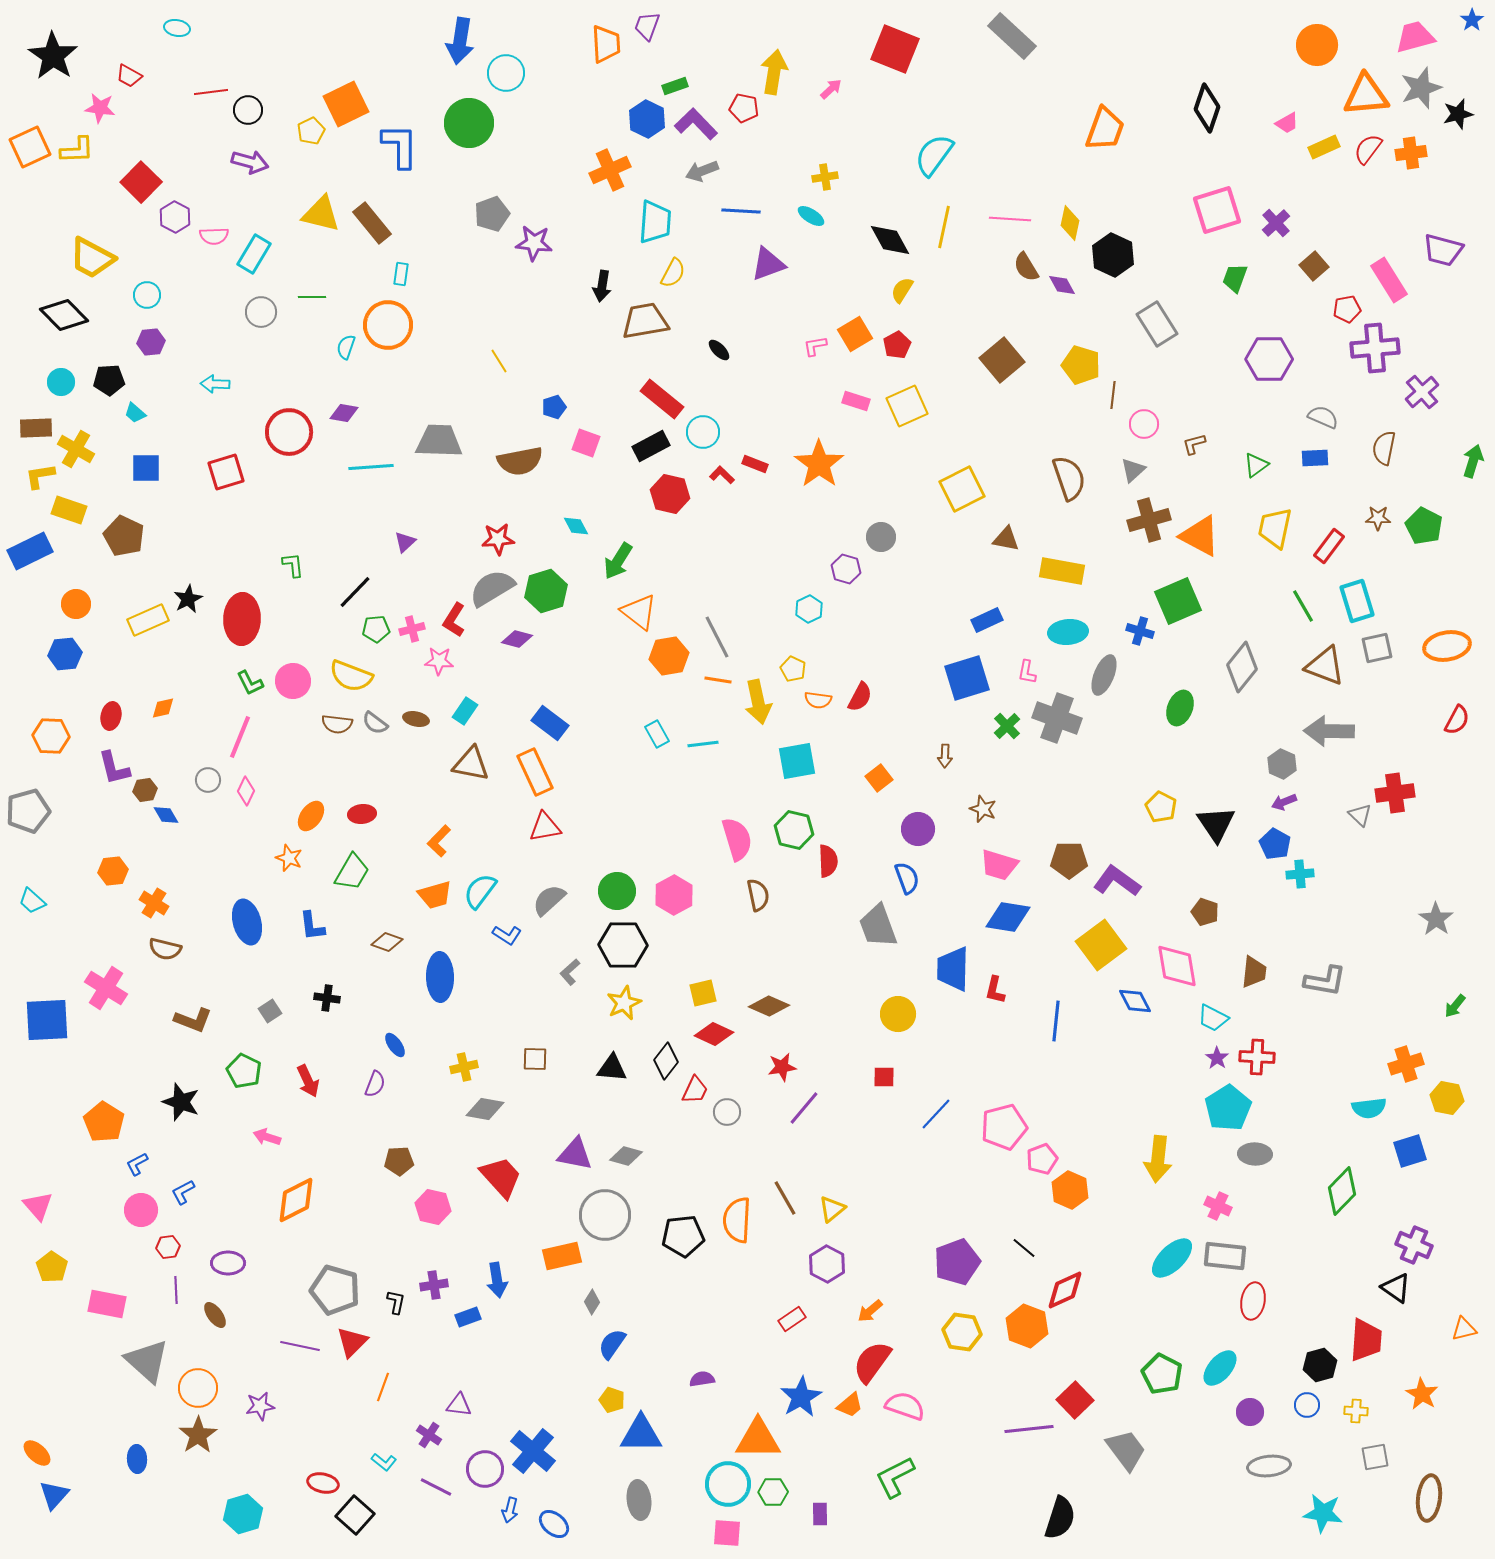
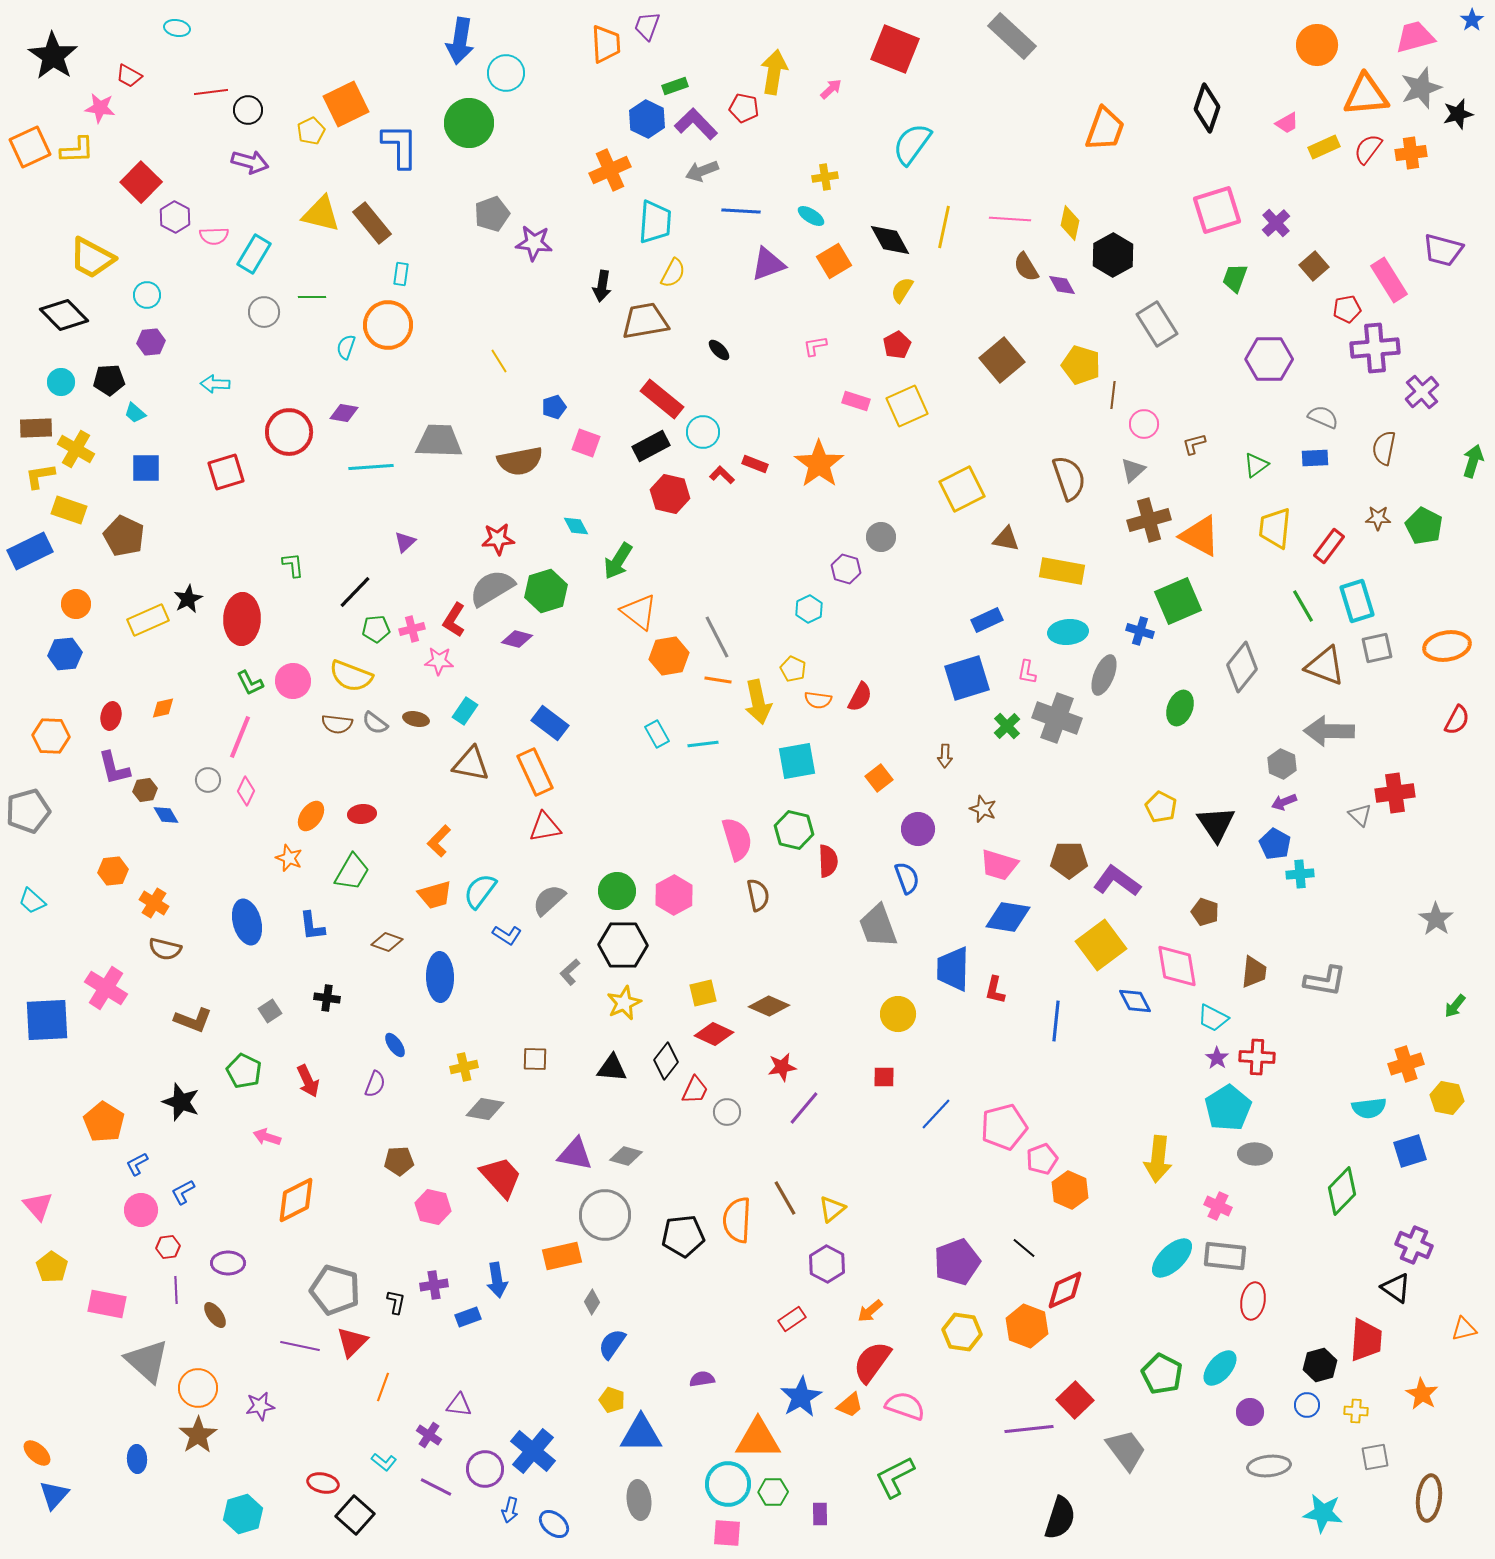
cyan semicircle at (934, 155): moved 22 px left, 11 px up
black hexagon at (1113, 255): rotated 6 degrees clockwise
gray circle at (261, 312): moved 3 px right
orange square at (855, 334): moved 21 px left, 73 px up
yellow trapezoid at (1275, 528): rotated 6 degrees counterclockwise
